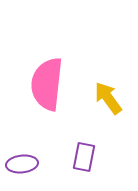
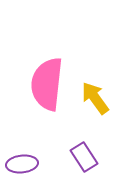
yellow arrow: moved 13 px left
purple rectangle: rotated 44 degrees counterclockwise
